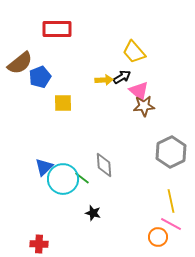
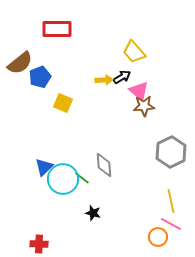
yellow square: rotated 24 degrees clockwise
